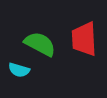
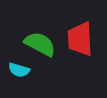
red trapezoid: moved 4 px left
